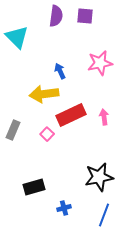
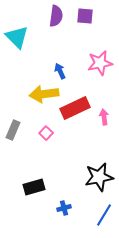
red rectangle: moved 4 px right, 7 px up
pink square: moved 1 px left, 1 px up
blue line: rotated 10 degrees clockwise
